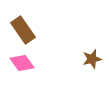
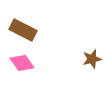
brown rectangle: rotated 28 degrees counterclockwise
